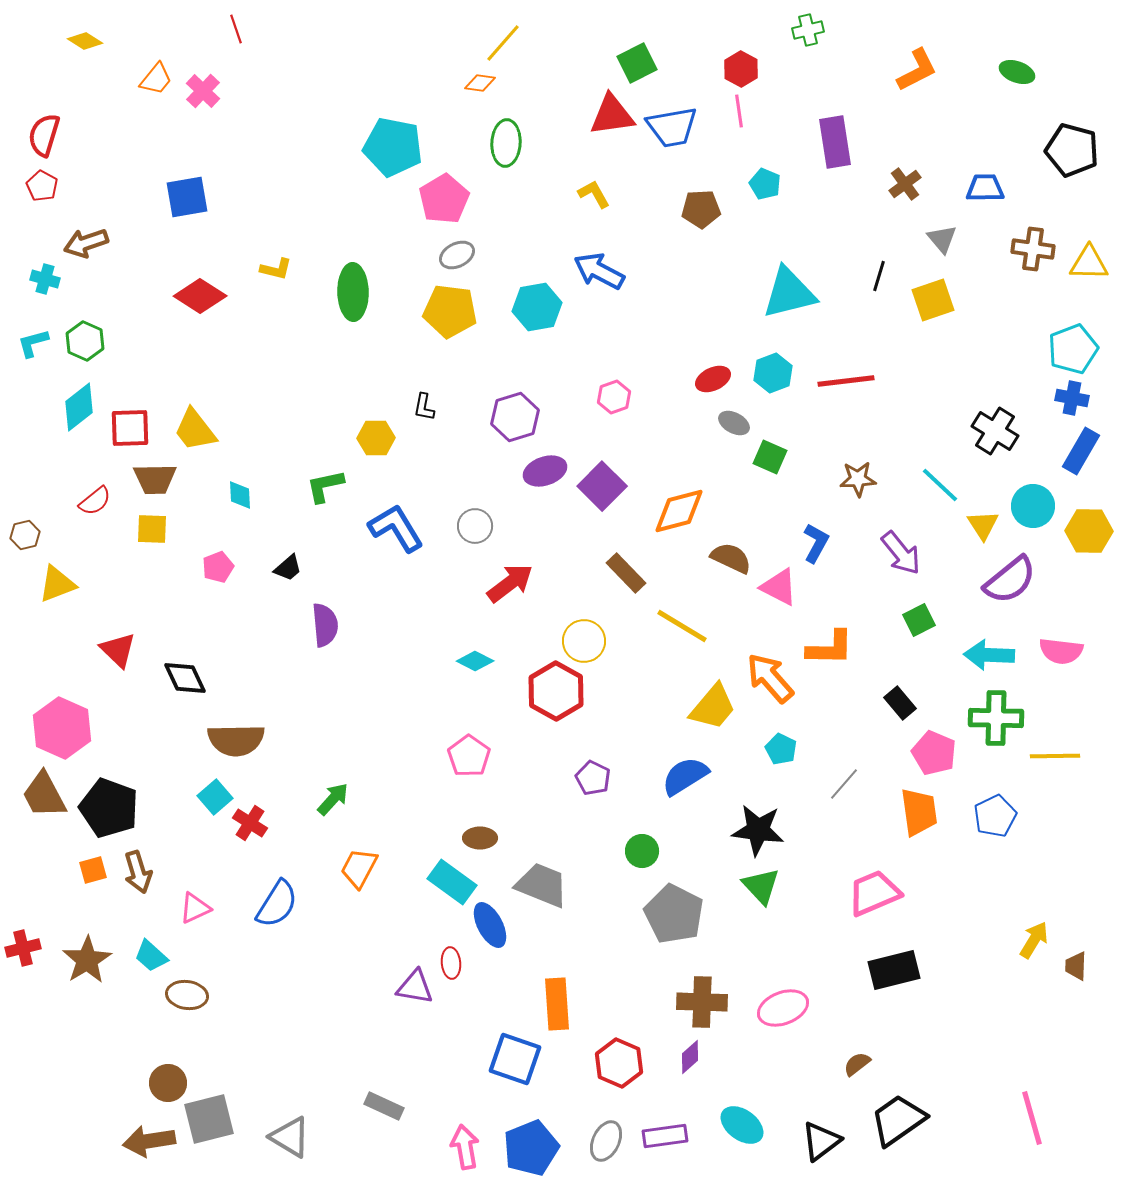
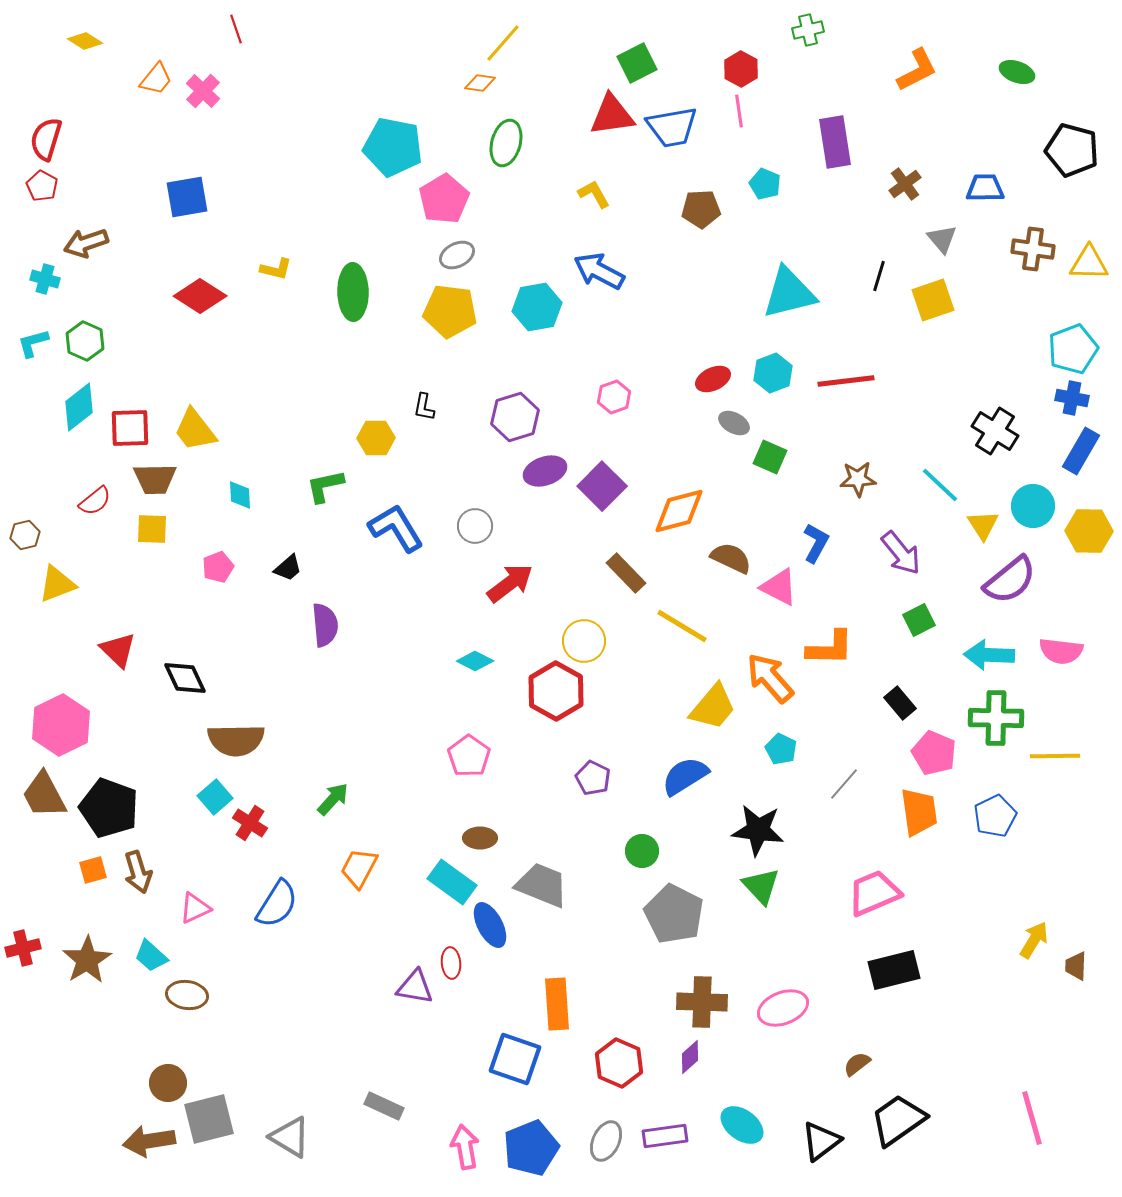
red semicircle at (44, 135): moved 2 px right, 4 px down
green ellipse at (506, 143): rotated 12 degrees clockwise
pink hexagon at (62, 728): moved 1 px left, 3 px up; rotated 10 degrees clockwise
